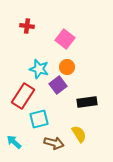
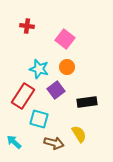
purple square: moved 2 px left, 5 px down
cyan square: rotated 30 degrees clockwise
